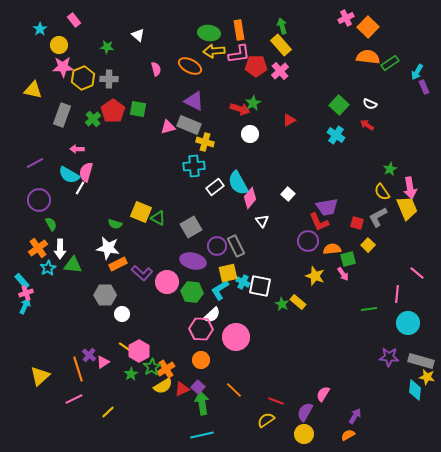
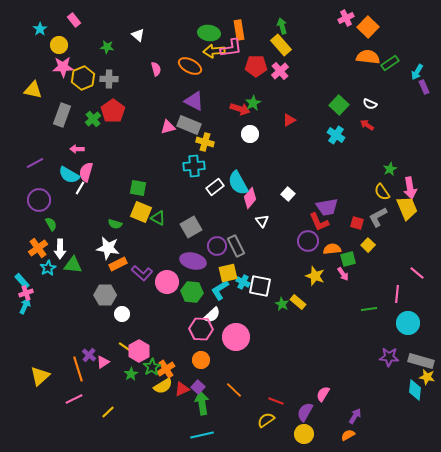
pink L-shape at (239, 54): moved 8 px left, 6 px up
green square at (138, 109): moved 79 px down
